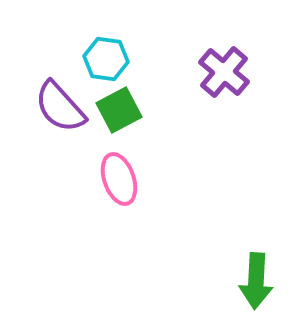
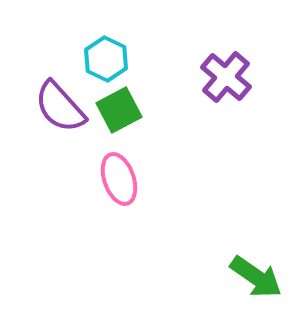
cyan hexagon: rotated 18 degrees clockwise
purple cross: moved 2 px right, 5 px down
green arrow: moved 4 px up; rotated 58 degrees counterclockwise
